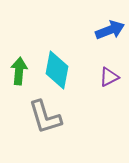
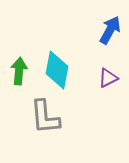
blue arrow: rotated 40 degrees counterclockwise
purple triangle: moved 1 px left, 1 px down
gray L-shape: rotated 12 degrees clockwise
